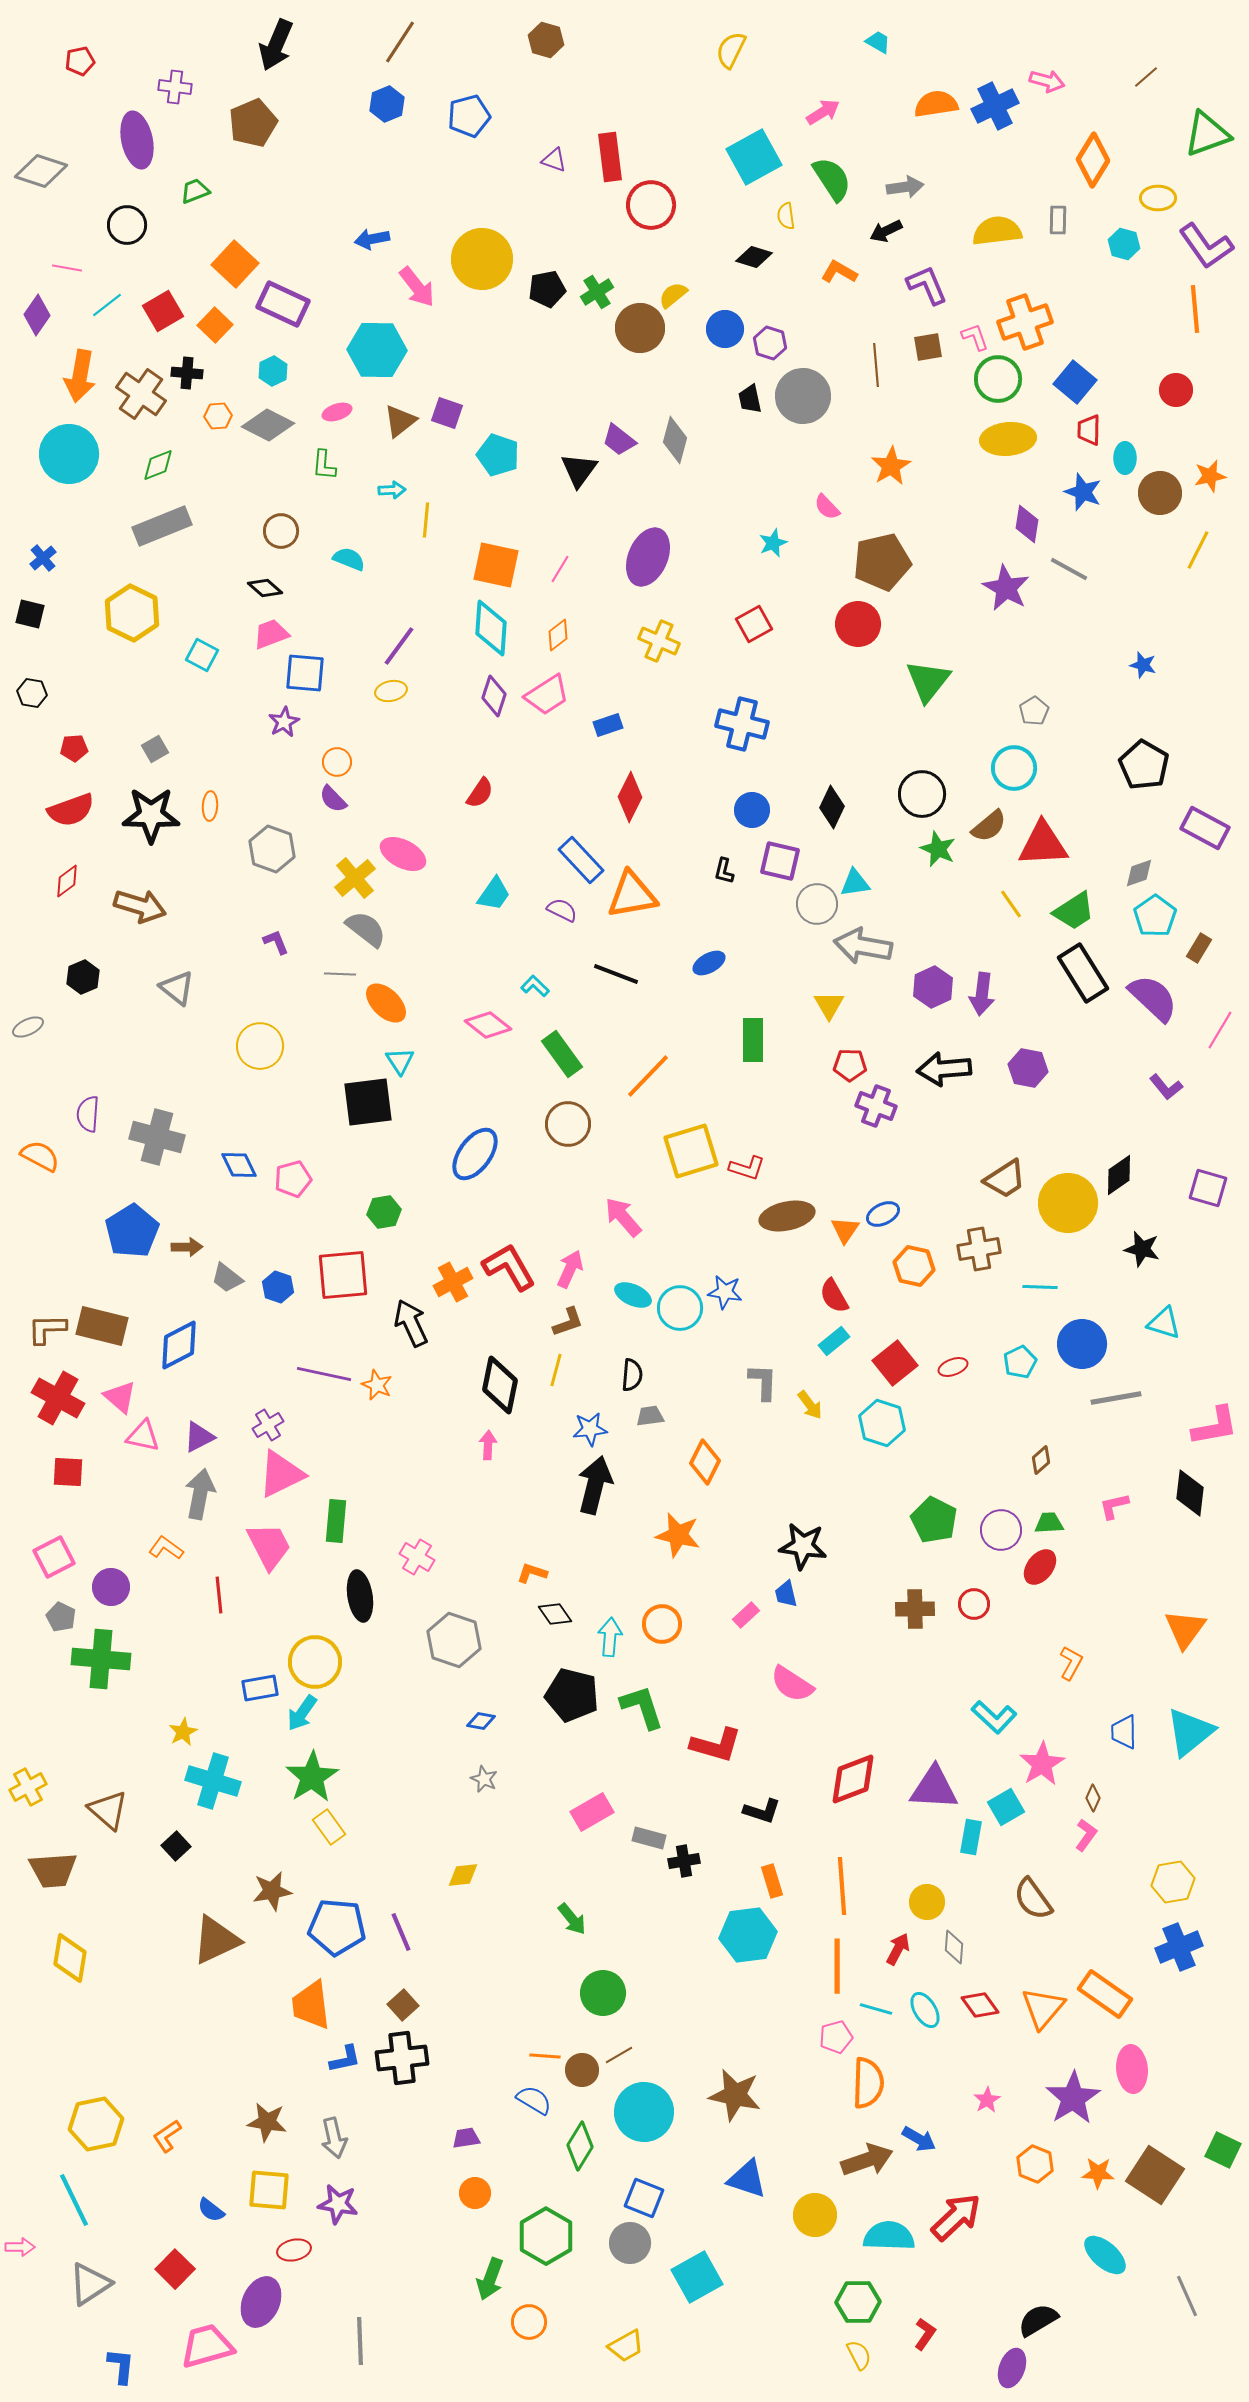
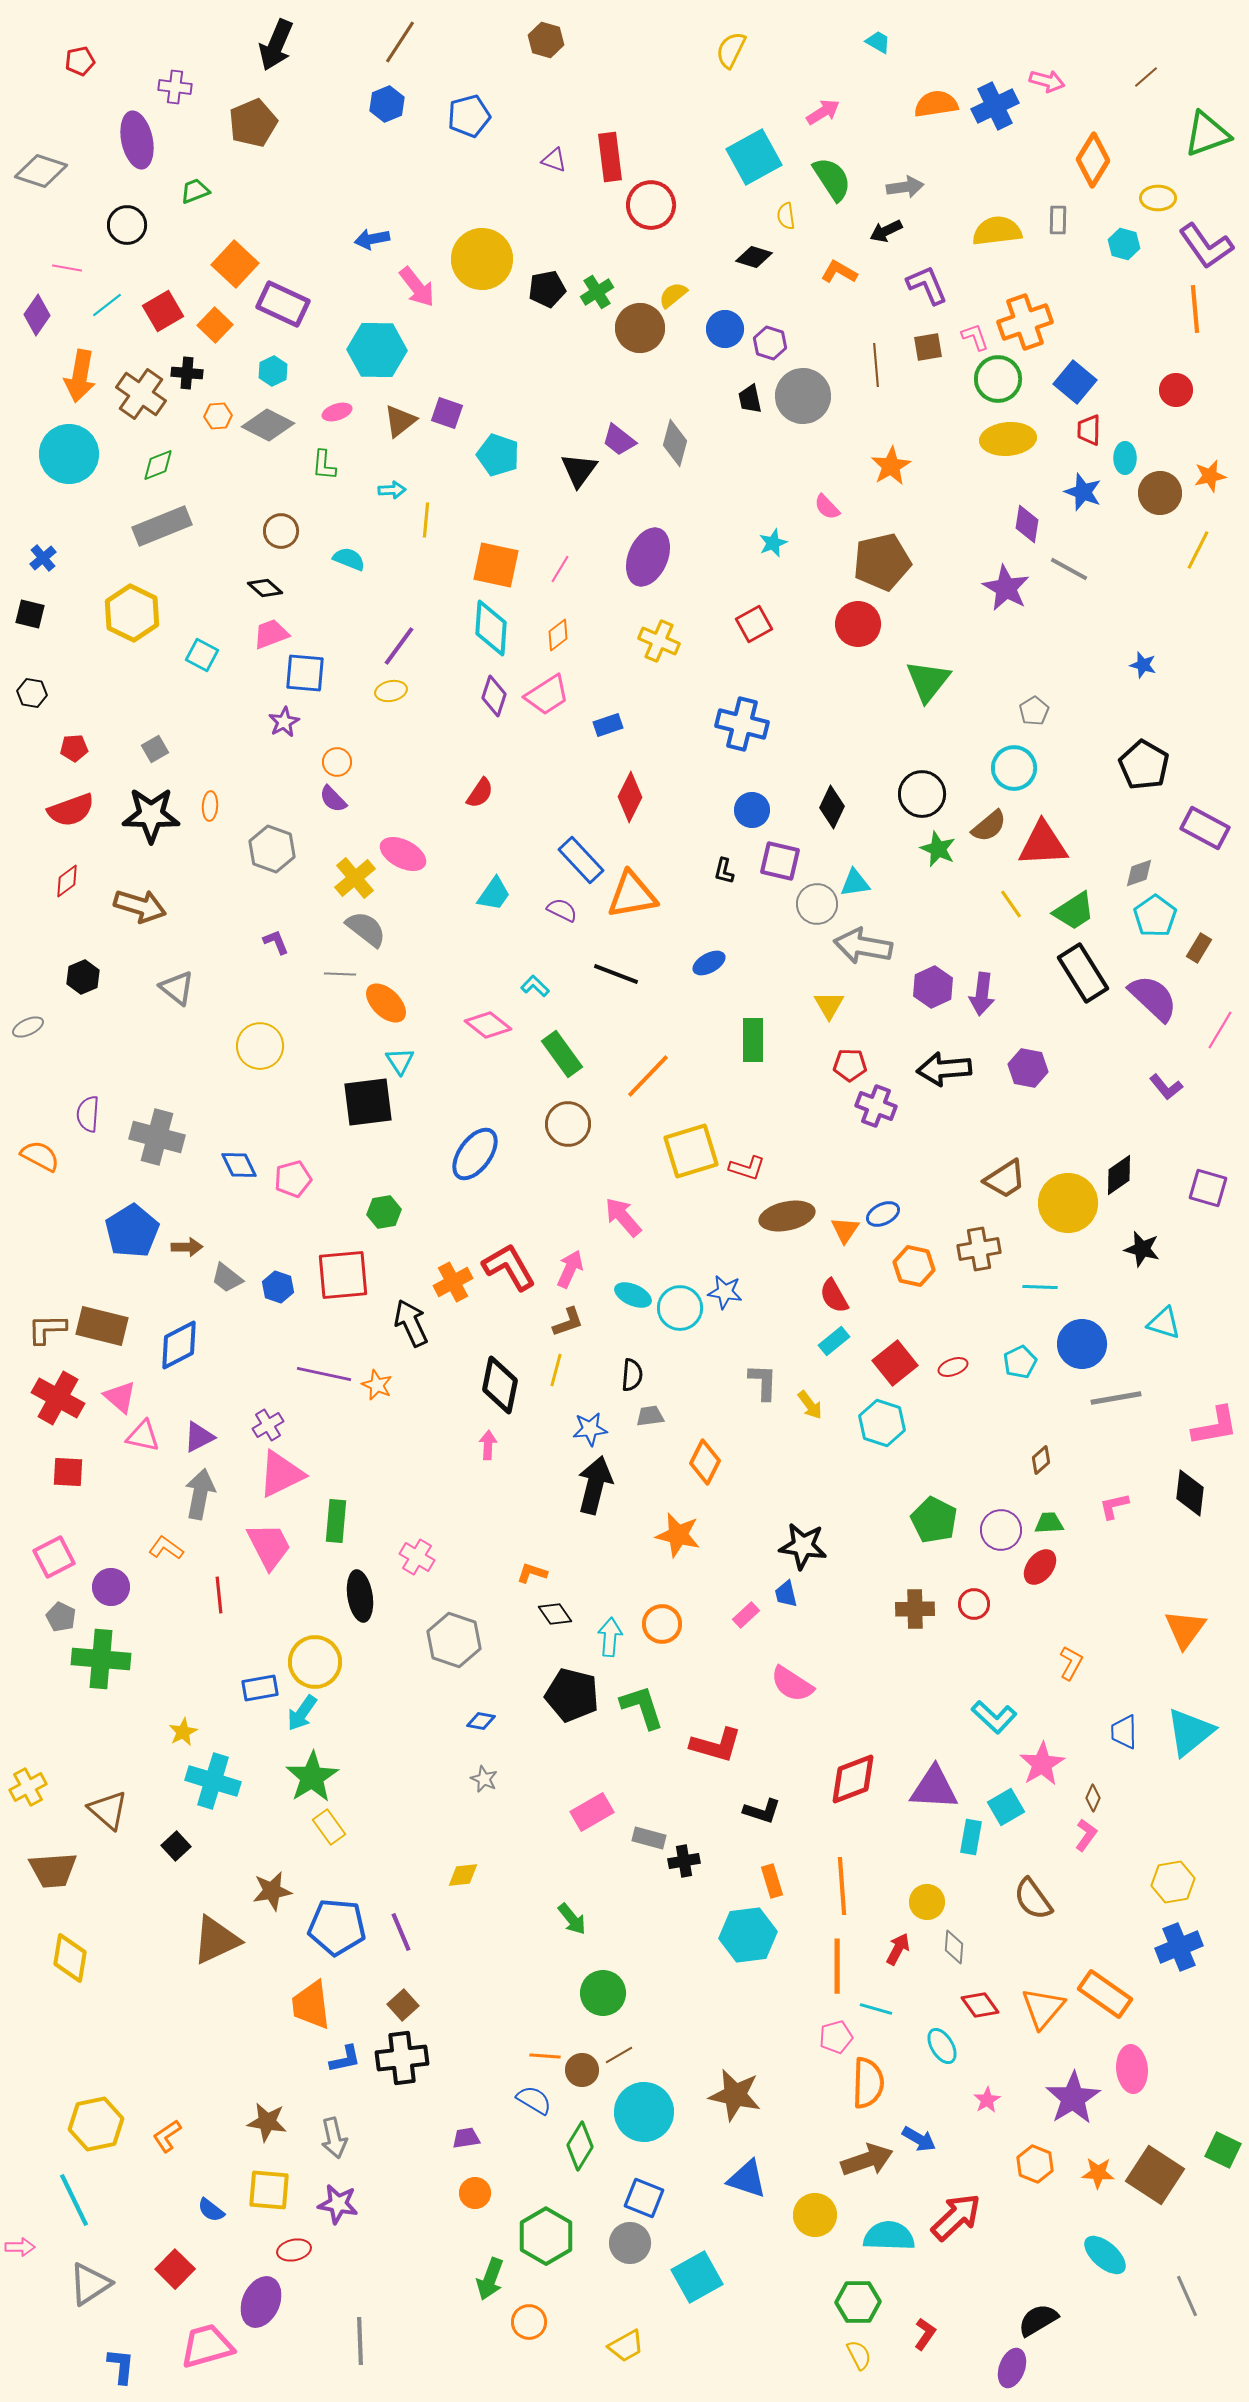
gray diamond at (675, 440): moved 3 px down
cyan ellipse at (925, 2010): moved 17 px right, 36 px down
